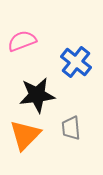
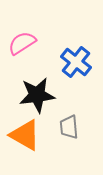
pink semicircle: moved 2 px down; rotated 12 degrees counterclockwise
gray trapezoid: moved 2 px left, 1 px up
orange triangle: rotated 44 degrees counterclockwise
